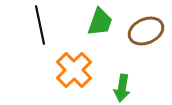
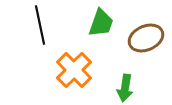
green trapezoid: moved 1 px right, 1 px down
brown ellipse: moved 7 px down
green arrow: moved 3 px right
